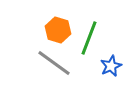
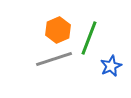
orange hexagon: rotated 20 degrees clockwise
gray line: moved 4 px up; rotated 54 degrees counterclockwise
